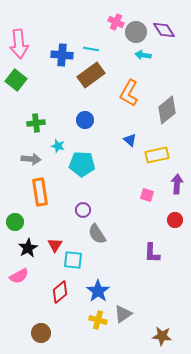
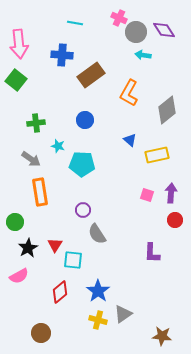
pink cross: moved 3 px right, 4 px up
cyan line: moved 16 px left, 26 px up
gray arrow: rotated 30 degrees clockwise
purple arrow: moved 6 px left, 9 px down
